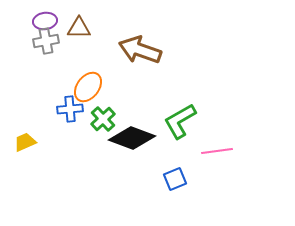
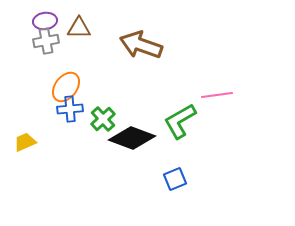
brown arrow: moved 1 px right, 5 px up
orange ellipse: moved 22 px left
pink line: moved 56 px up
